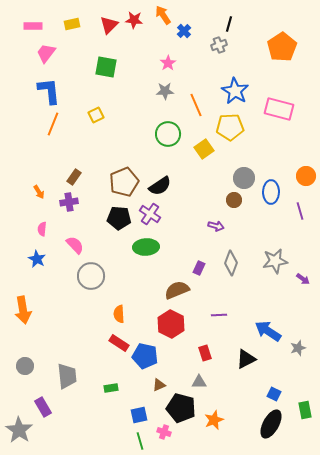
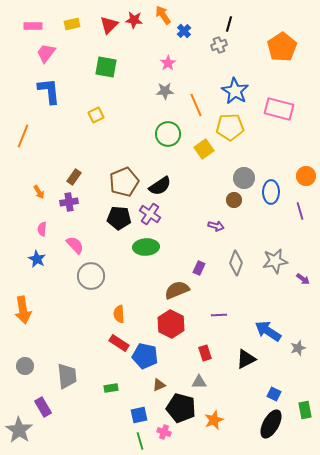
orange line at (53, 124): moved 30 px left, 12 px down
gray diamond at (231, 263): moved 5 px right
